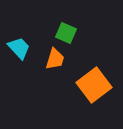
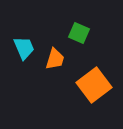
green square: moved 13 px right
cyan trapezoid: moved 5 px right; rotated 20 degrees clockwise
